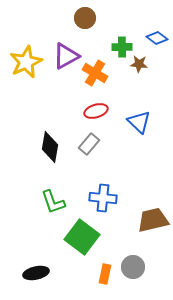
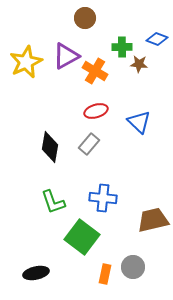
blue diamond: moved 1 px down; rotated 15 degrees counterclockwise
orange cross: moved 2 px up
